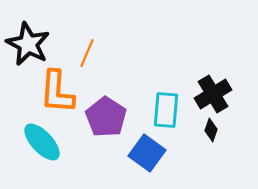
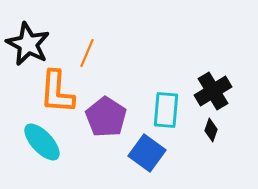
black cross: moved 3 px up
